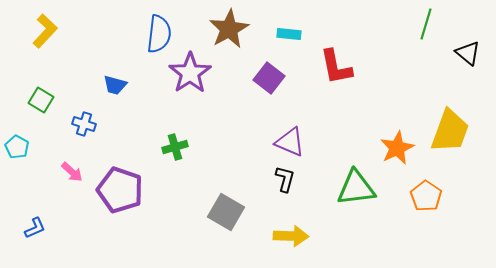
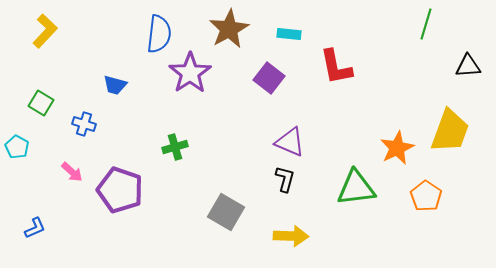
black triangle: moved 13 px down; rotated 44 degrees counterclockwise
green square: moved 3 px down
